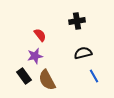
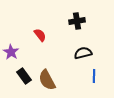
purple star: moved 24 px left, 4 px up; rotated 28 degrees counterclockwise
blue line: rotated 32 degrees clockwise
